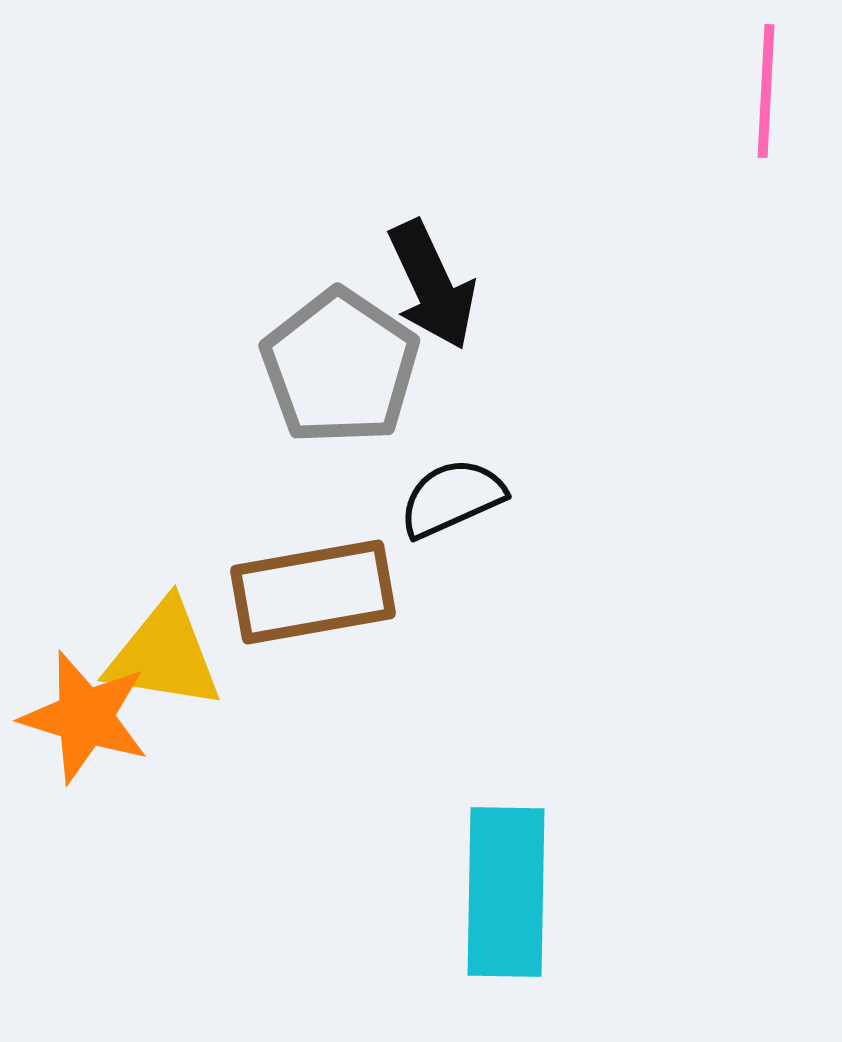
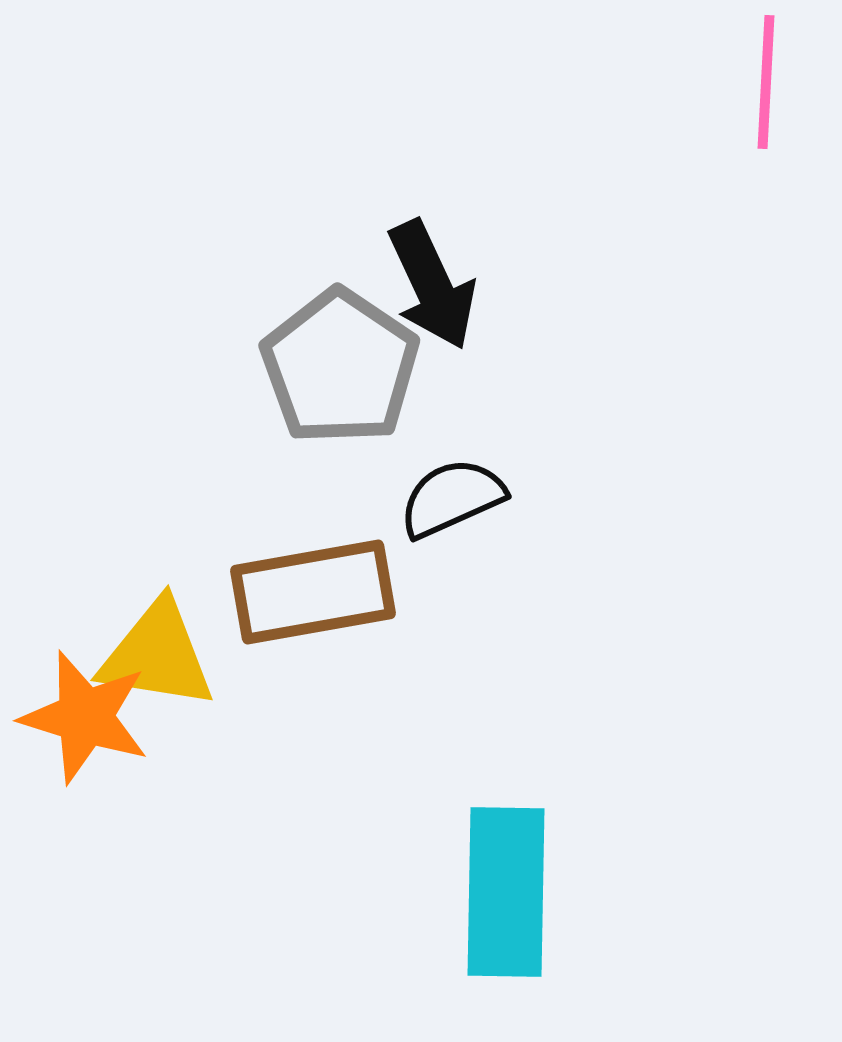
pink line: moved 9 px up
yellow triangle: moved 7 px left
